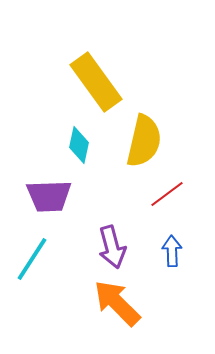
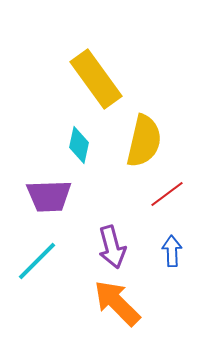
yellow rectangle: moved 3 px up
cyan line: moved 5 px right, 2 px down; rotated 12 degrees clockwise
